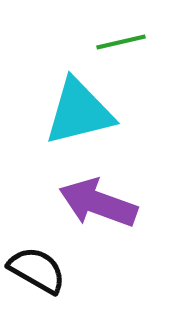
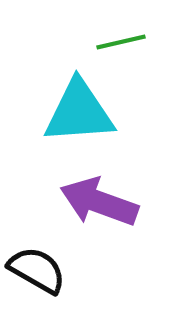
cyan triangle: rotated 10 degrees clockwise
purple arrow: moved 1 px right, 1 px up
